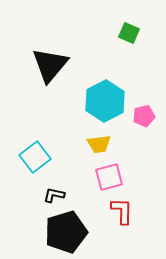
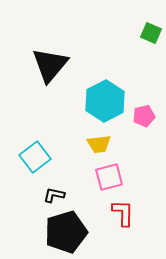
green square: moved 22 px right
red L-shape: moved 1 px right, 2 px down
